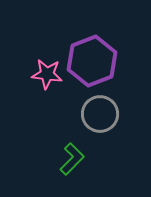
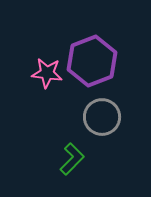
pink star: moved 1 px up
gray circle: moved 2 px right, 3 px down
